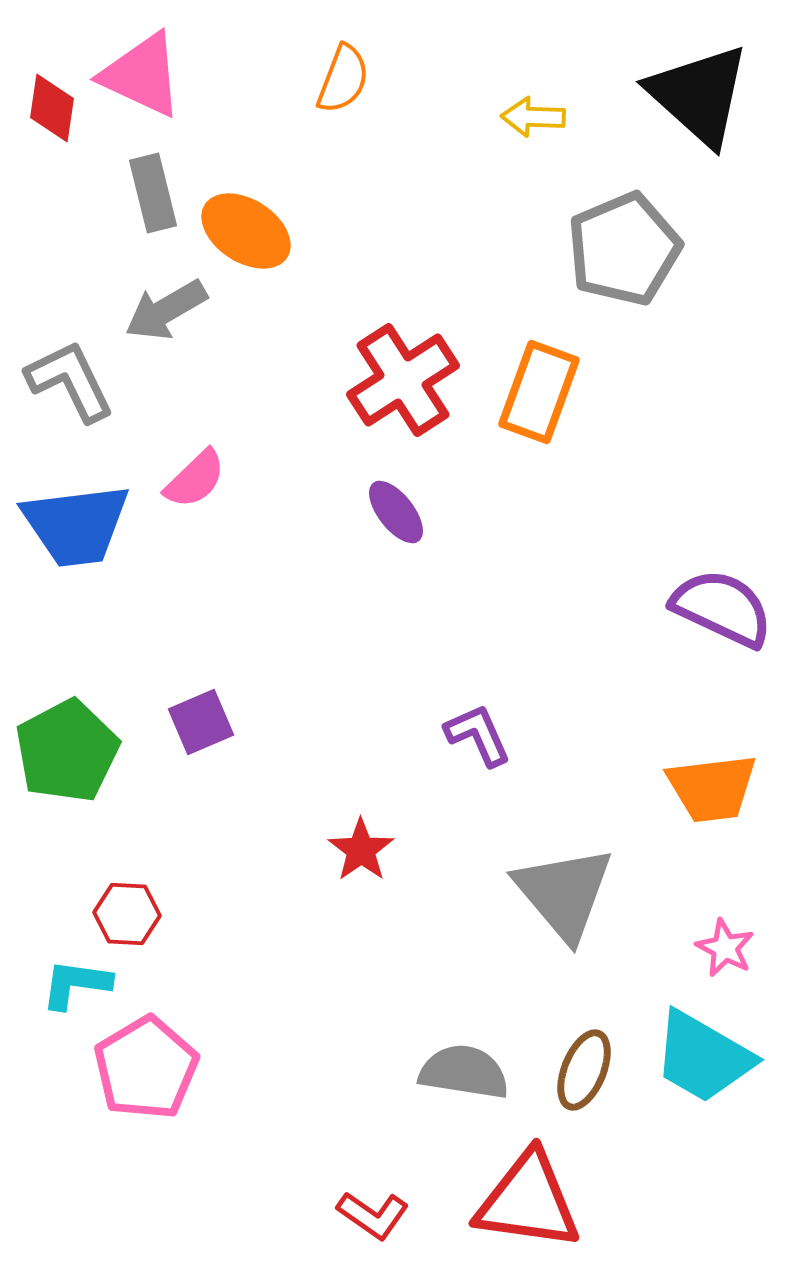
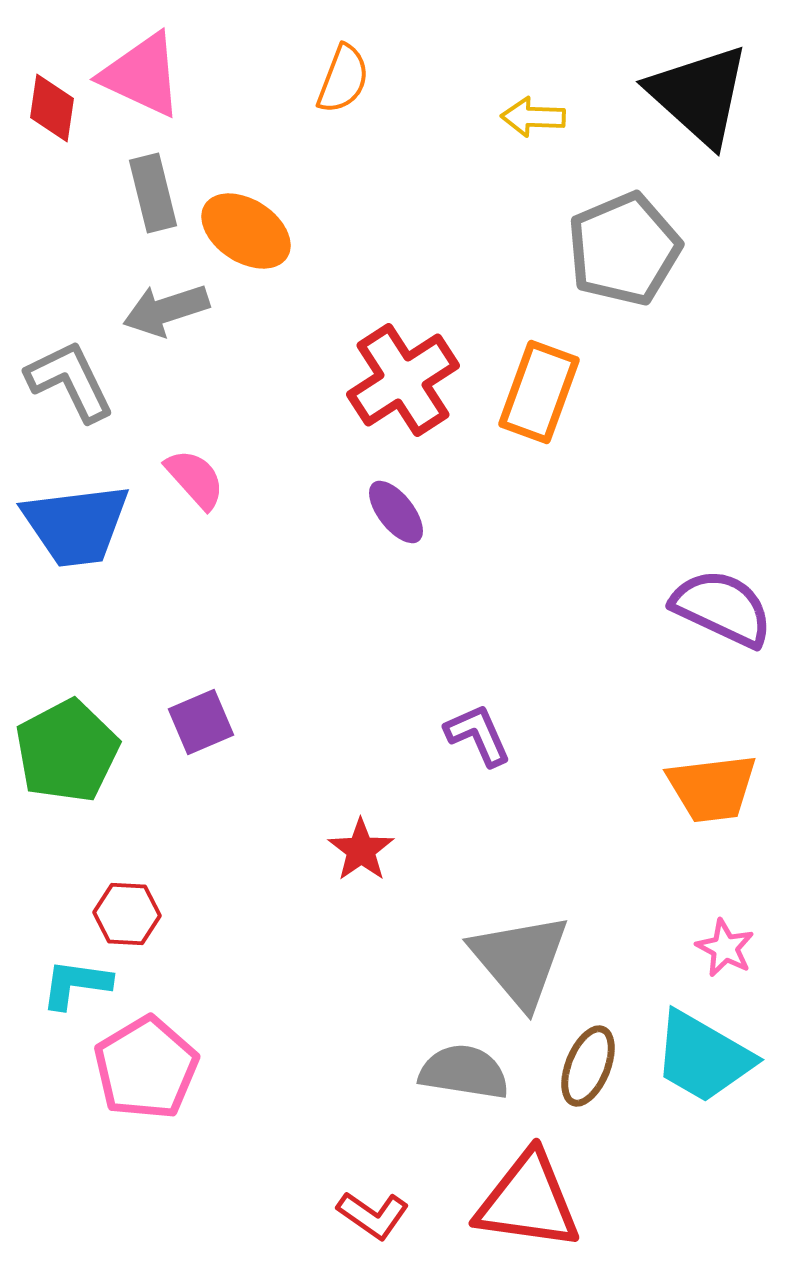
gray arrow: rotated 12 degrees clockwise
pink semicircle: rotated 88 degrees counterclockwise
gray triangle: moved 44 px left, 67 px down
brown ellipse: moved 4 px right, 4 px up
